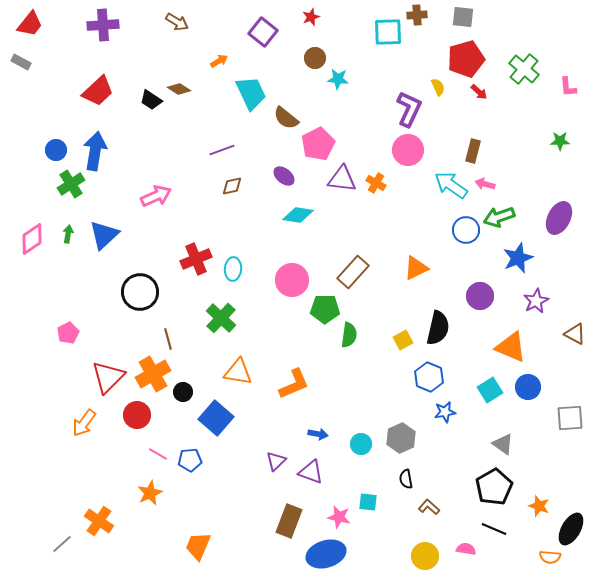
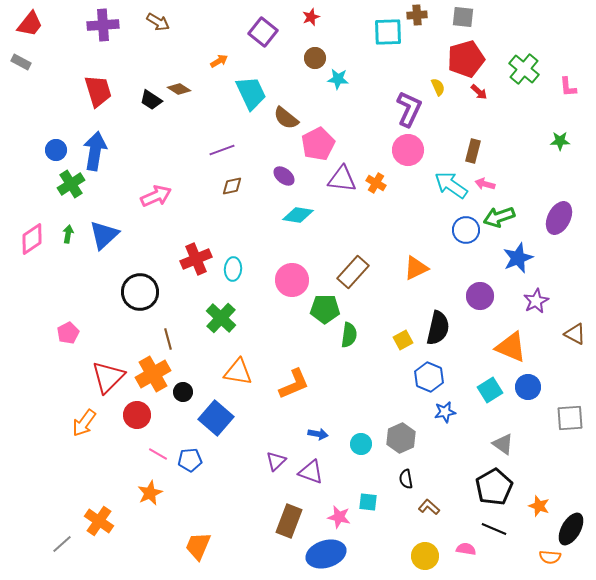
brown arrow at (177, 22): moved 19 px left
red trapezoid at (98, 91): rotated 64 degrees counterclockwise
